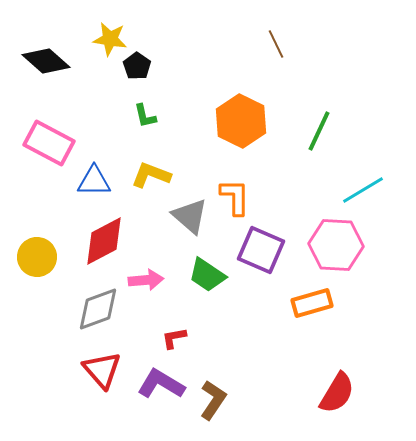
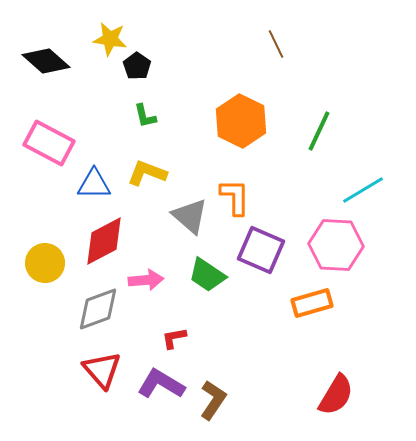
yellow L-shape: moved 4 px left, 2 px up
blue triangle: moved 3 px down
yellow circle: moved 8 px right, 6 px down
red semicircle: moved 1 px left, 2 px down
